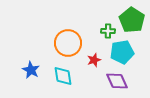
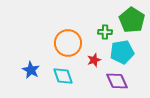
green cross: moved 3 px left, 1 px down
cyan diamond: rotated 10 degrees counterclockwise
